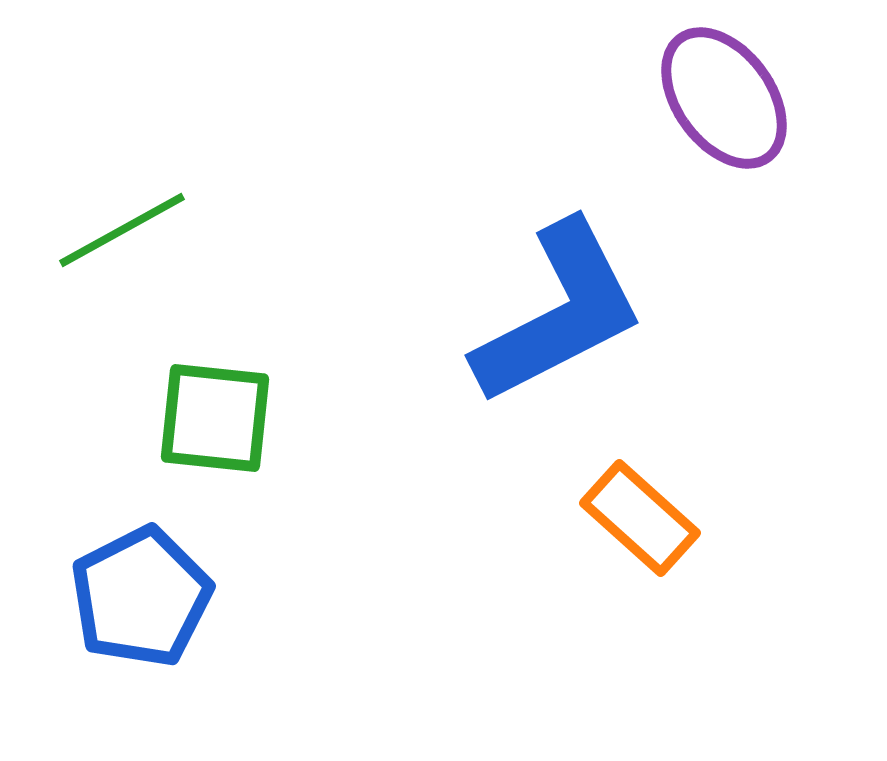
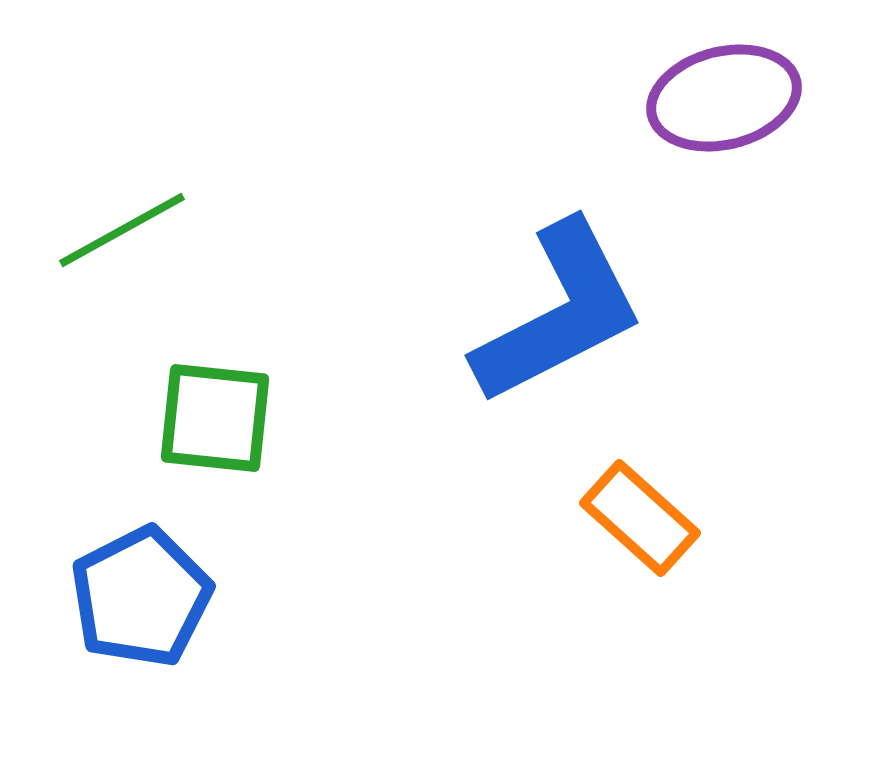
purple ellipse: rotated 68 degrees counterclockwise
